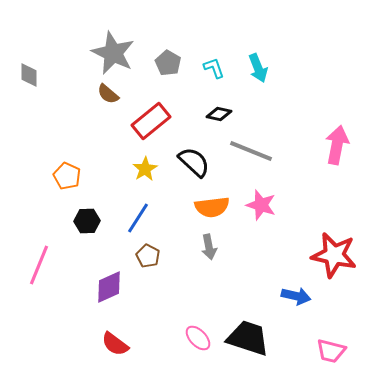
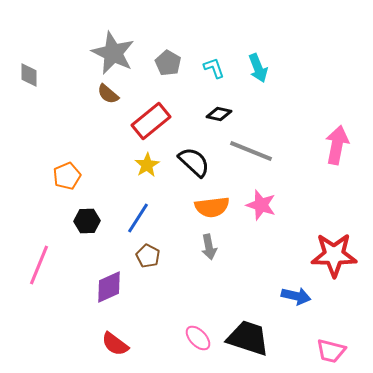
yellow star: moved 2 px right, 4 px up
orange pentagon: rotated 24 degrees clockwise
red star: rotated 12 degrees counterclockwise
